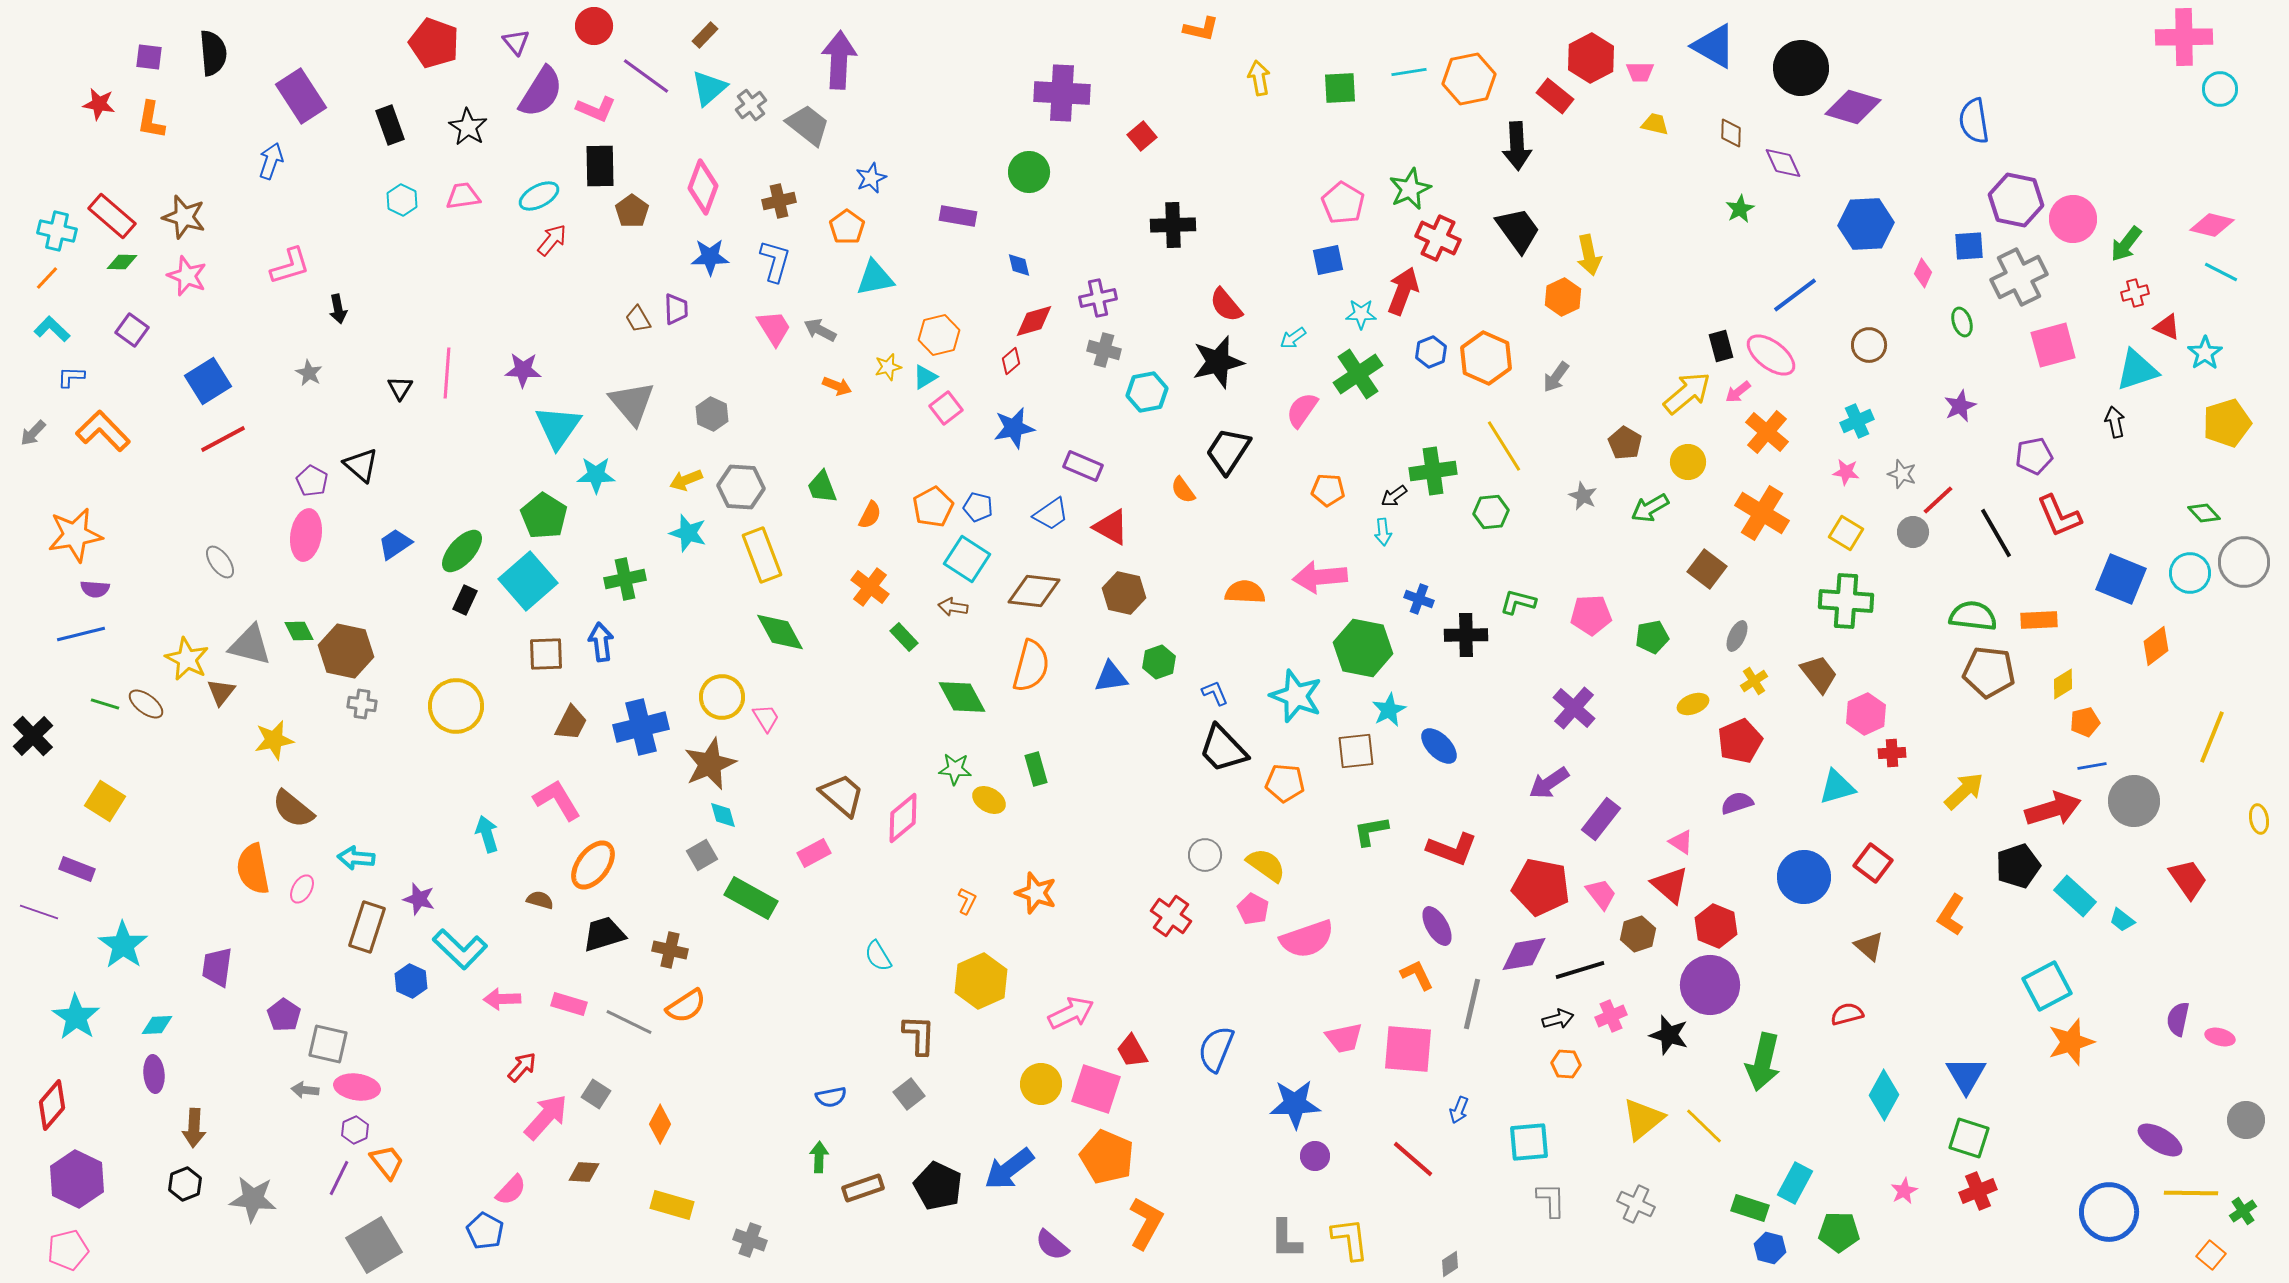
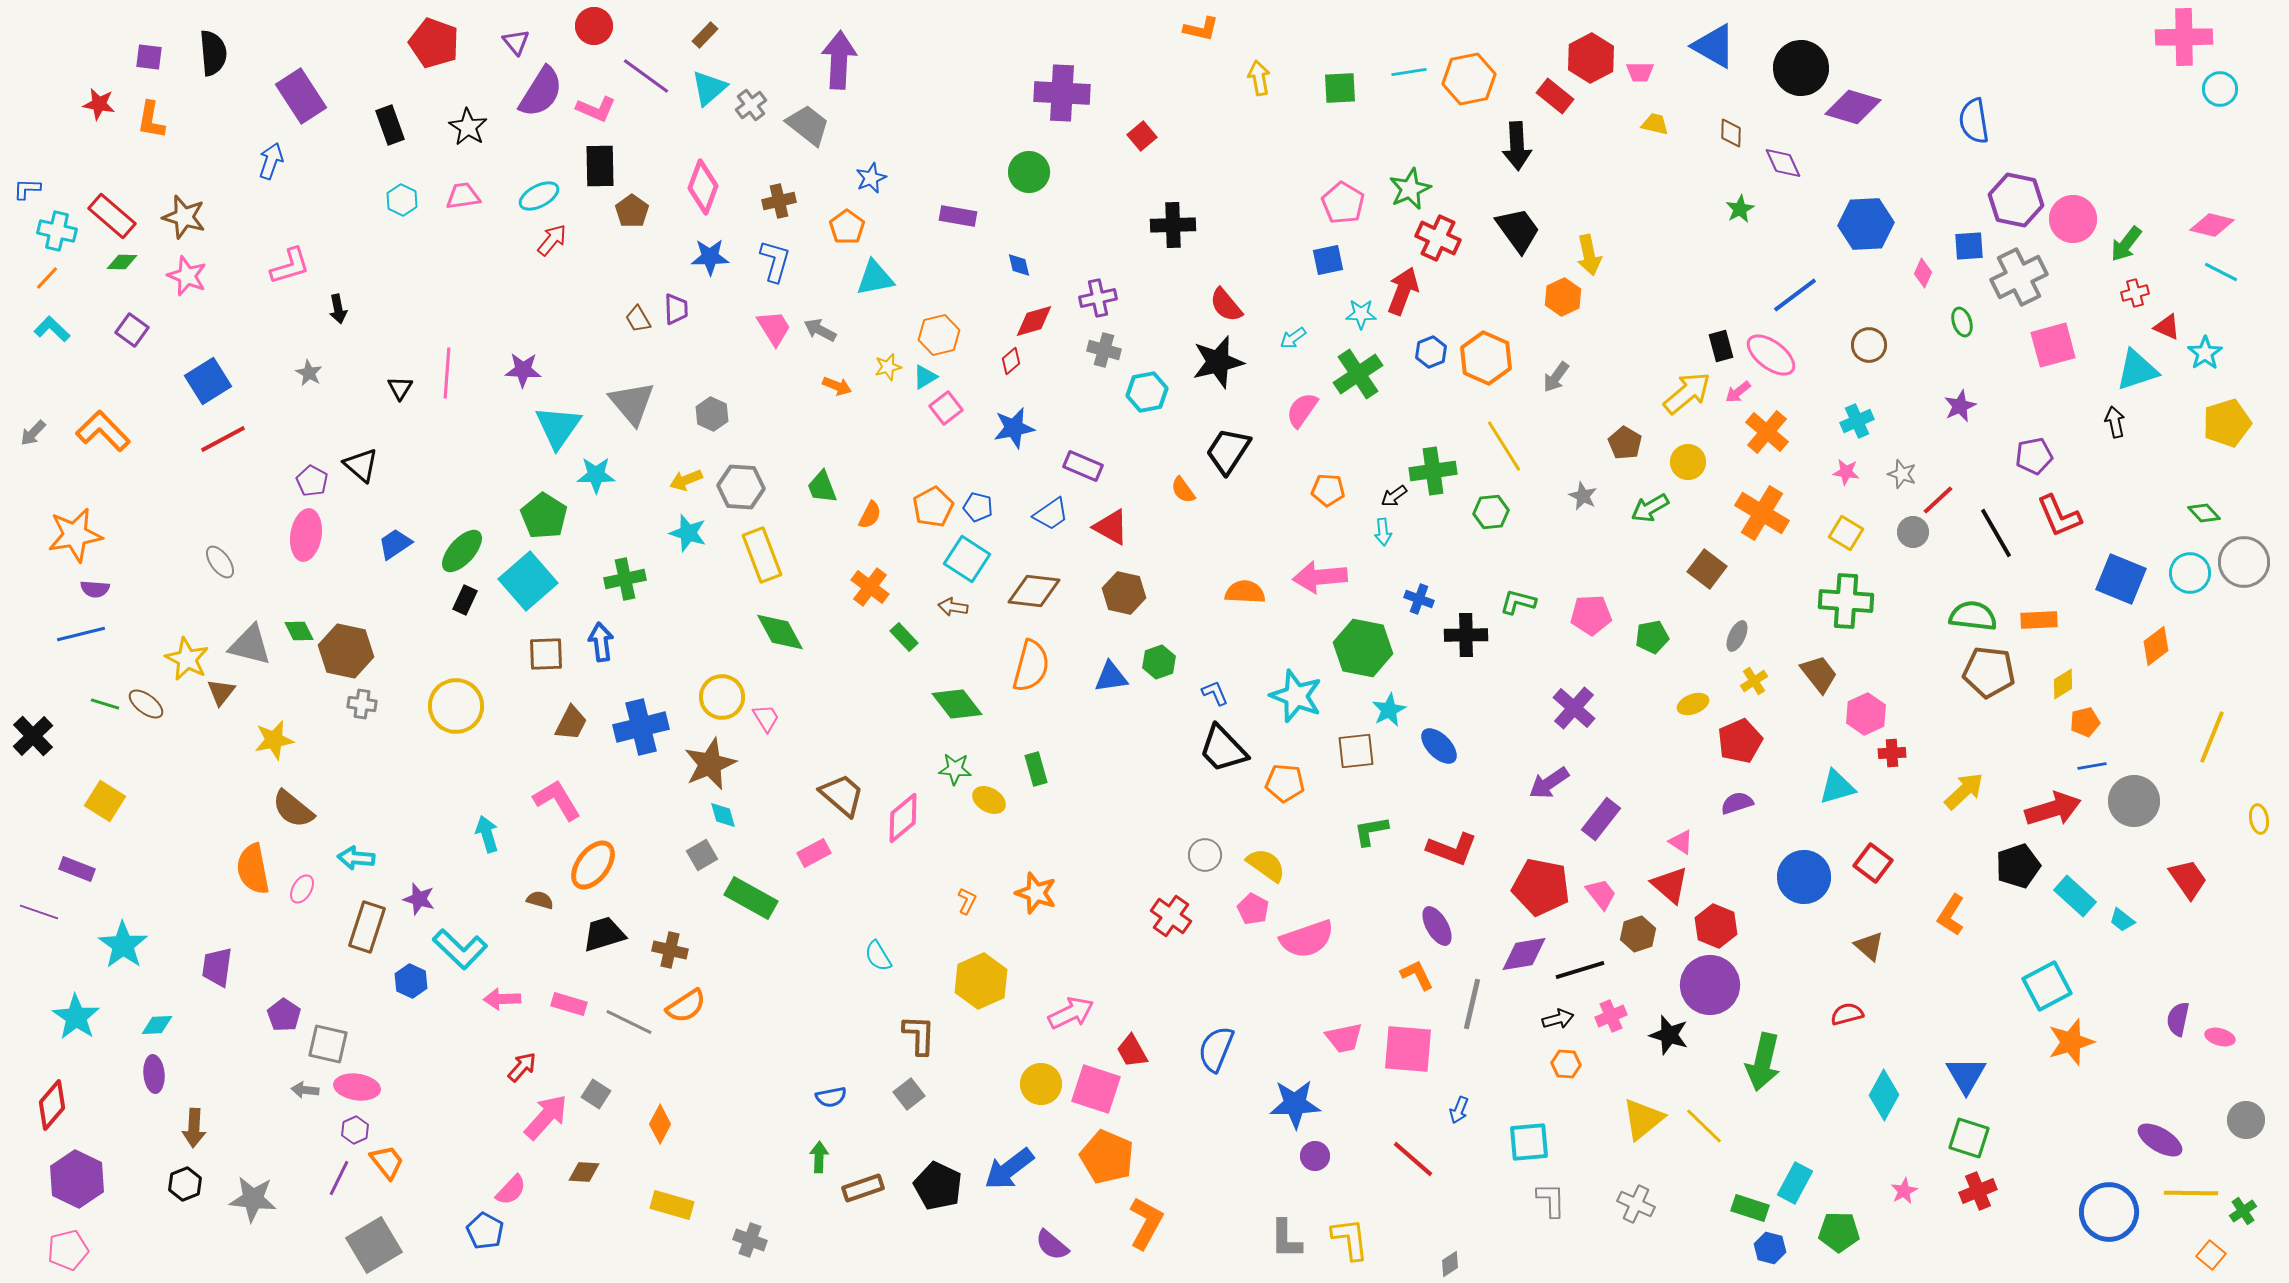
blue L-shape at (71, 377): moved 44 px left, 188 px up
green diamond at (962, 697): moved 5 px left, 7 px down; rotated 9 degrees counterclockwise
